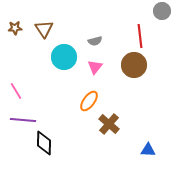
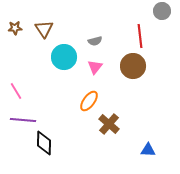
brown circle: moved 1 px left, 1 px down
